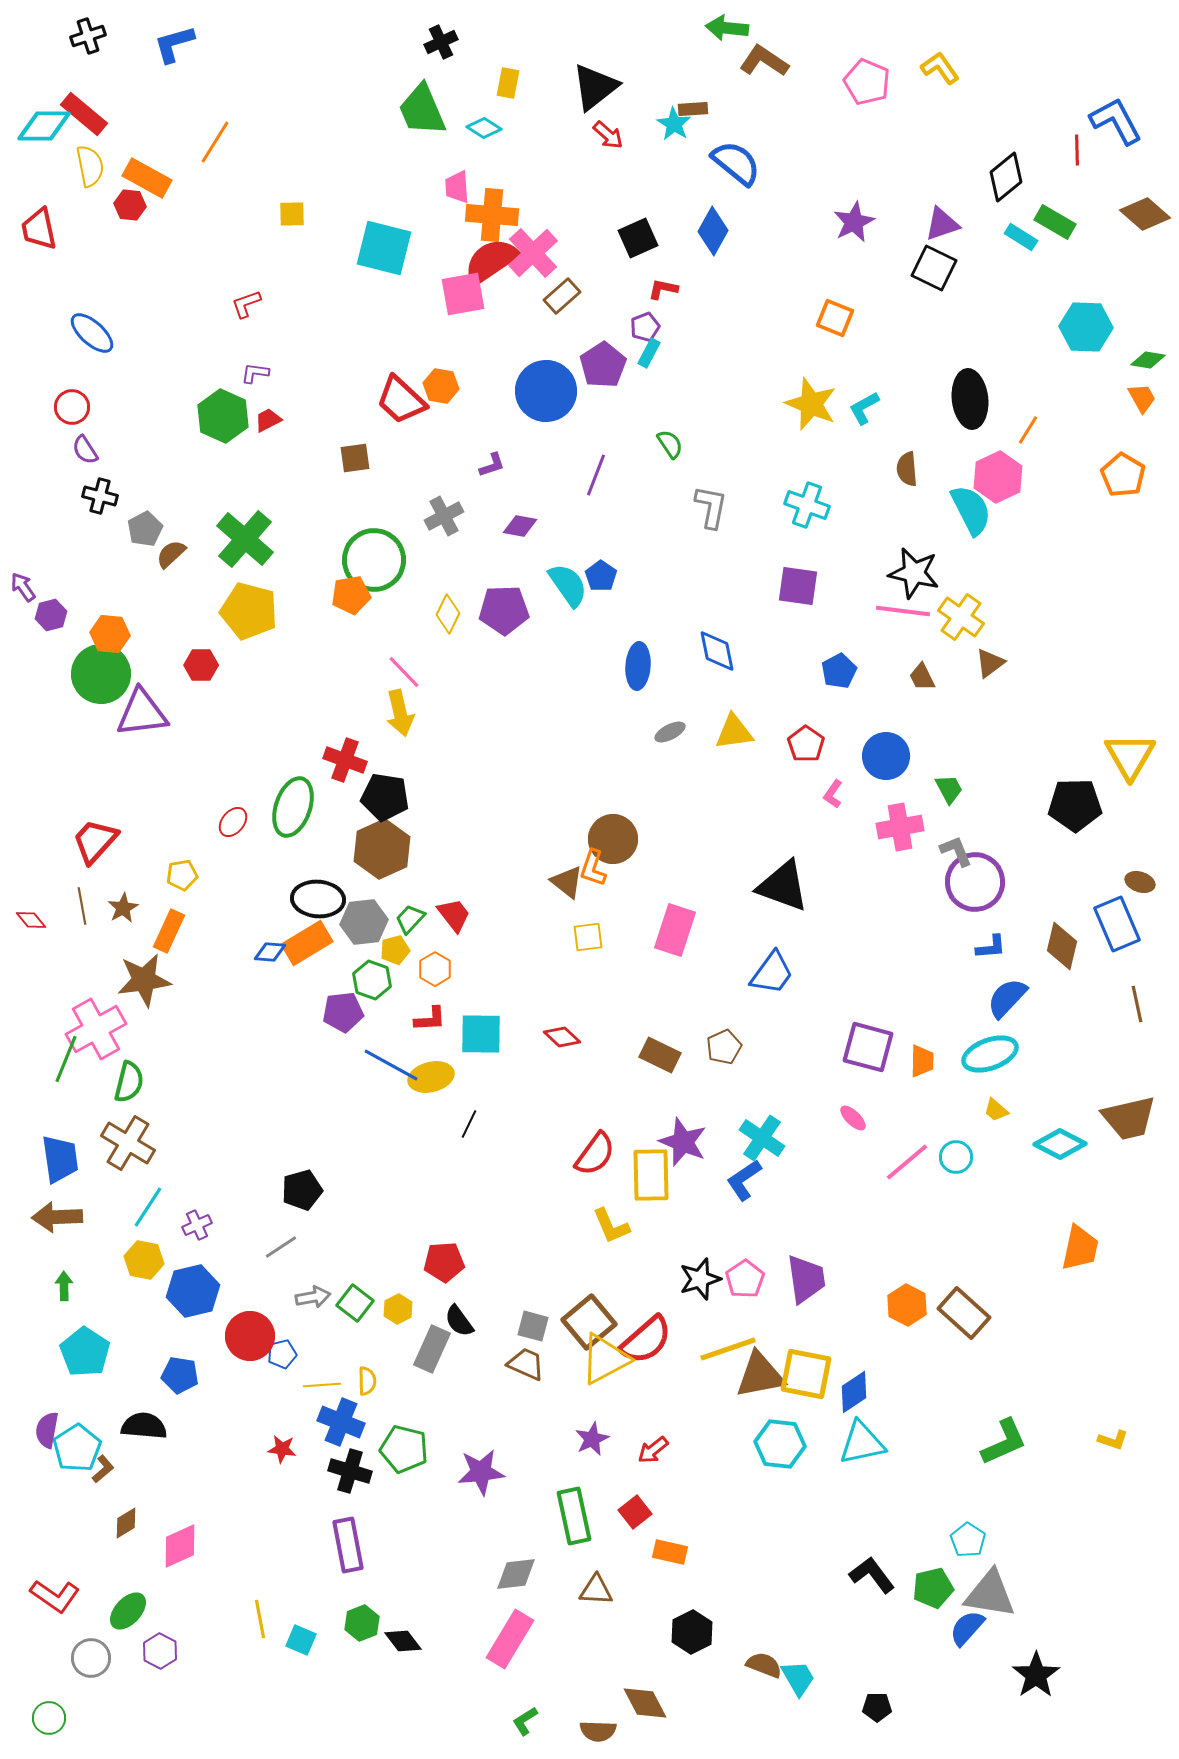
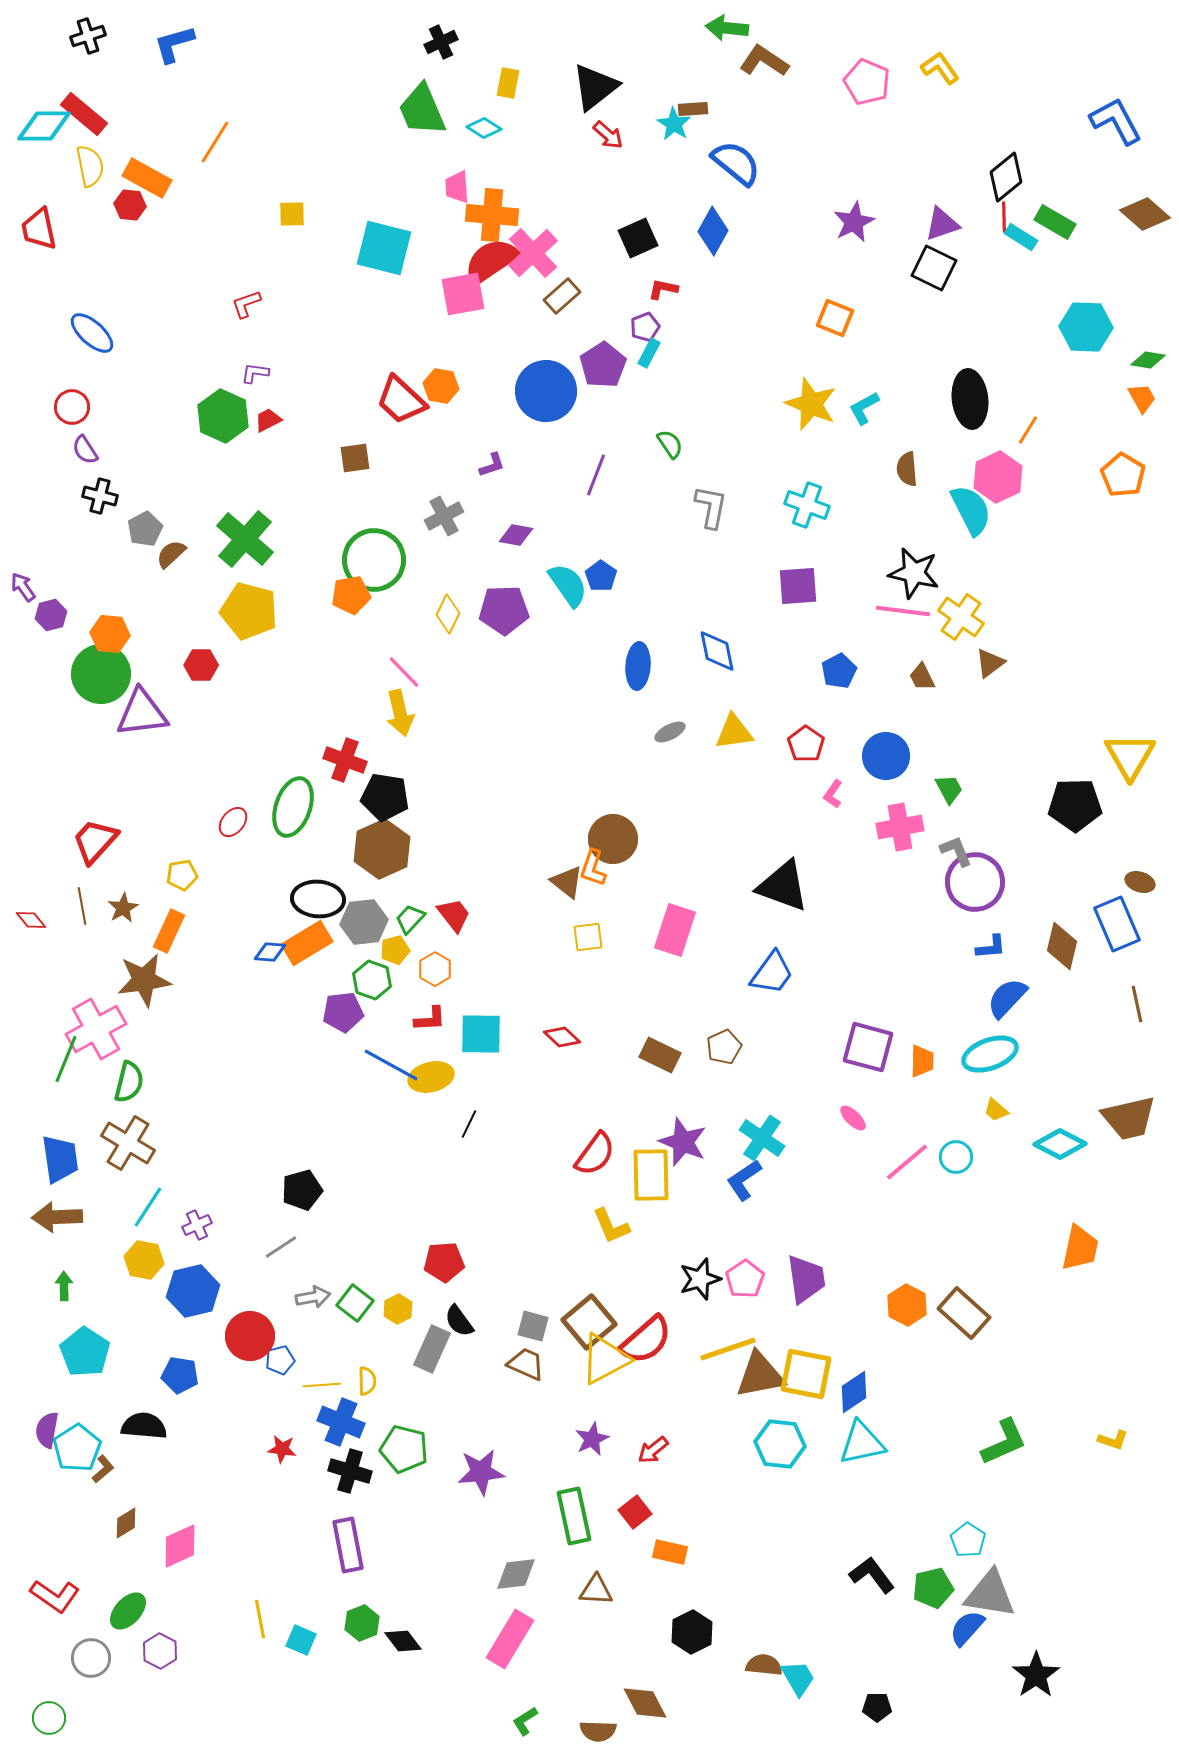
red line at (1077, 150): moved 73 px left, 67 px down
purple diamond at (520, 526): moved 4 px left, 9 px down
purple square at (798, 586): rotated 12 degrees counterclockwise
blue pentagon at (282, 1354): moved 2 px left, 6 px down
brown semicircle at (764, 1665): rotated 15 degrees counterclockwise
